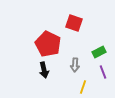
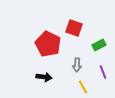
red square: moved 5 px down
green rectangle: moved 7 px up
gray arrow: moved 2 px right
black arrow: moved 7 px down; rotated 70 degrees counterclockwise
yellow line: rotated 48 degrees counterclockwise
